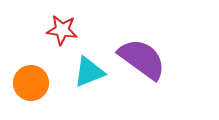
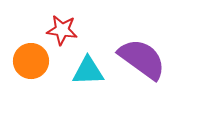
cyan triangle: moved 1 px left, 1 px up; rotated 20 degrees clockwise
orange circle: moved 22 px up
